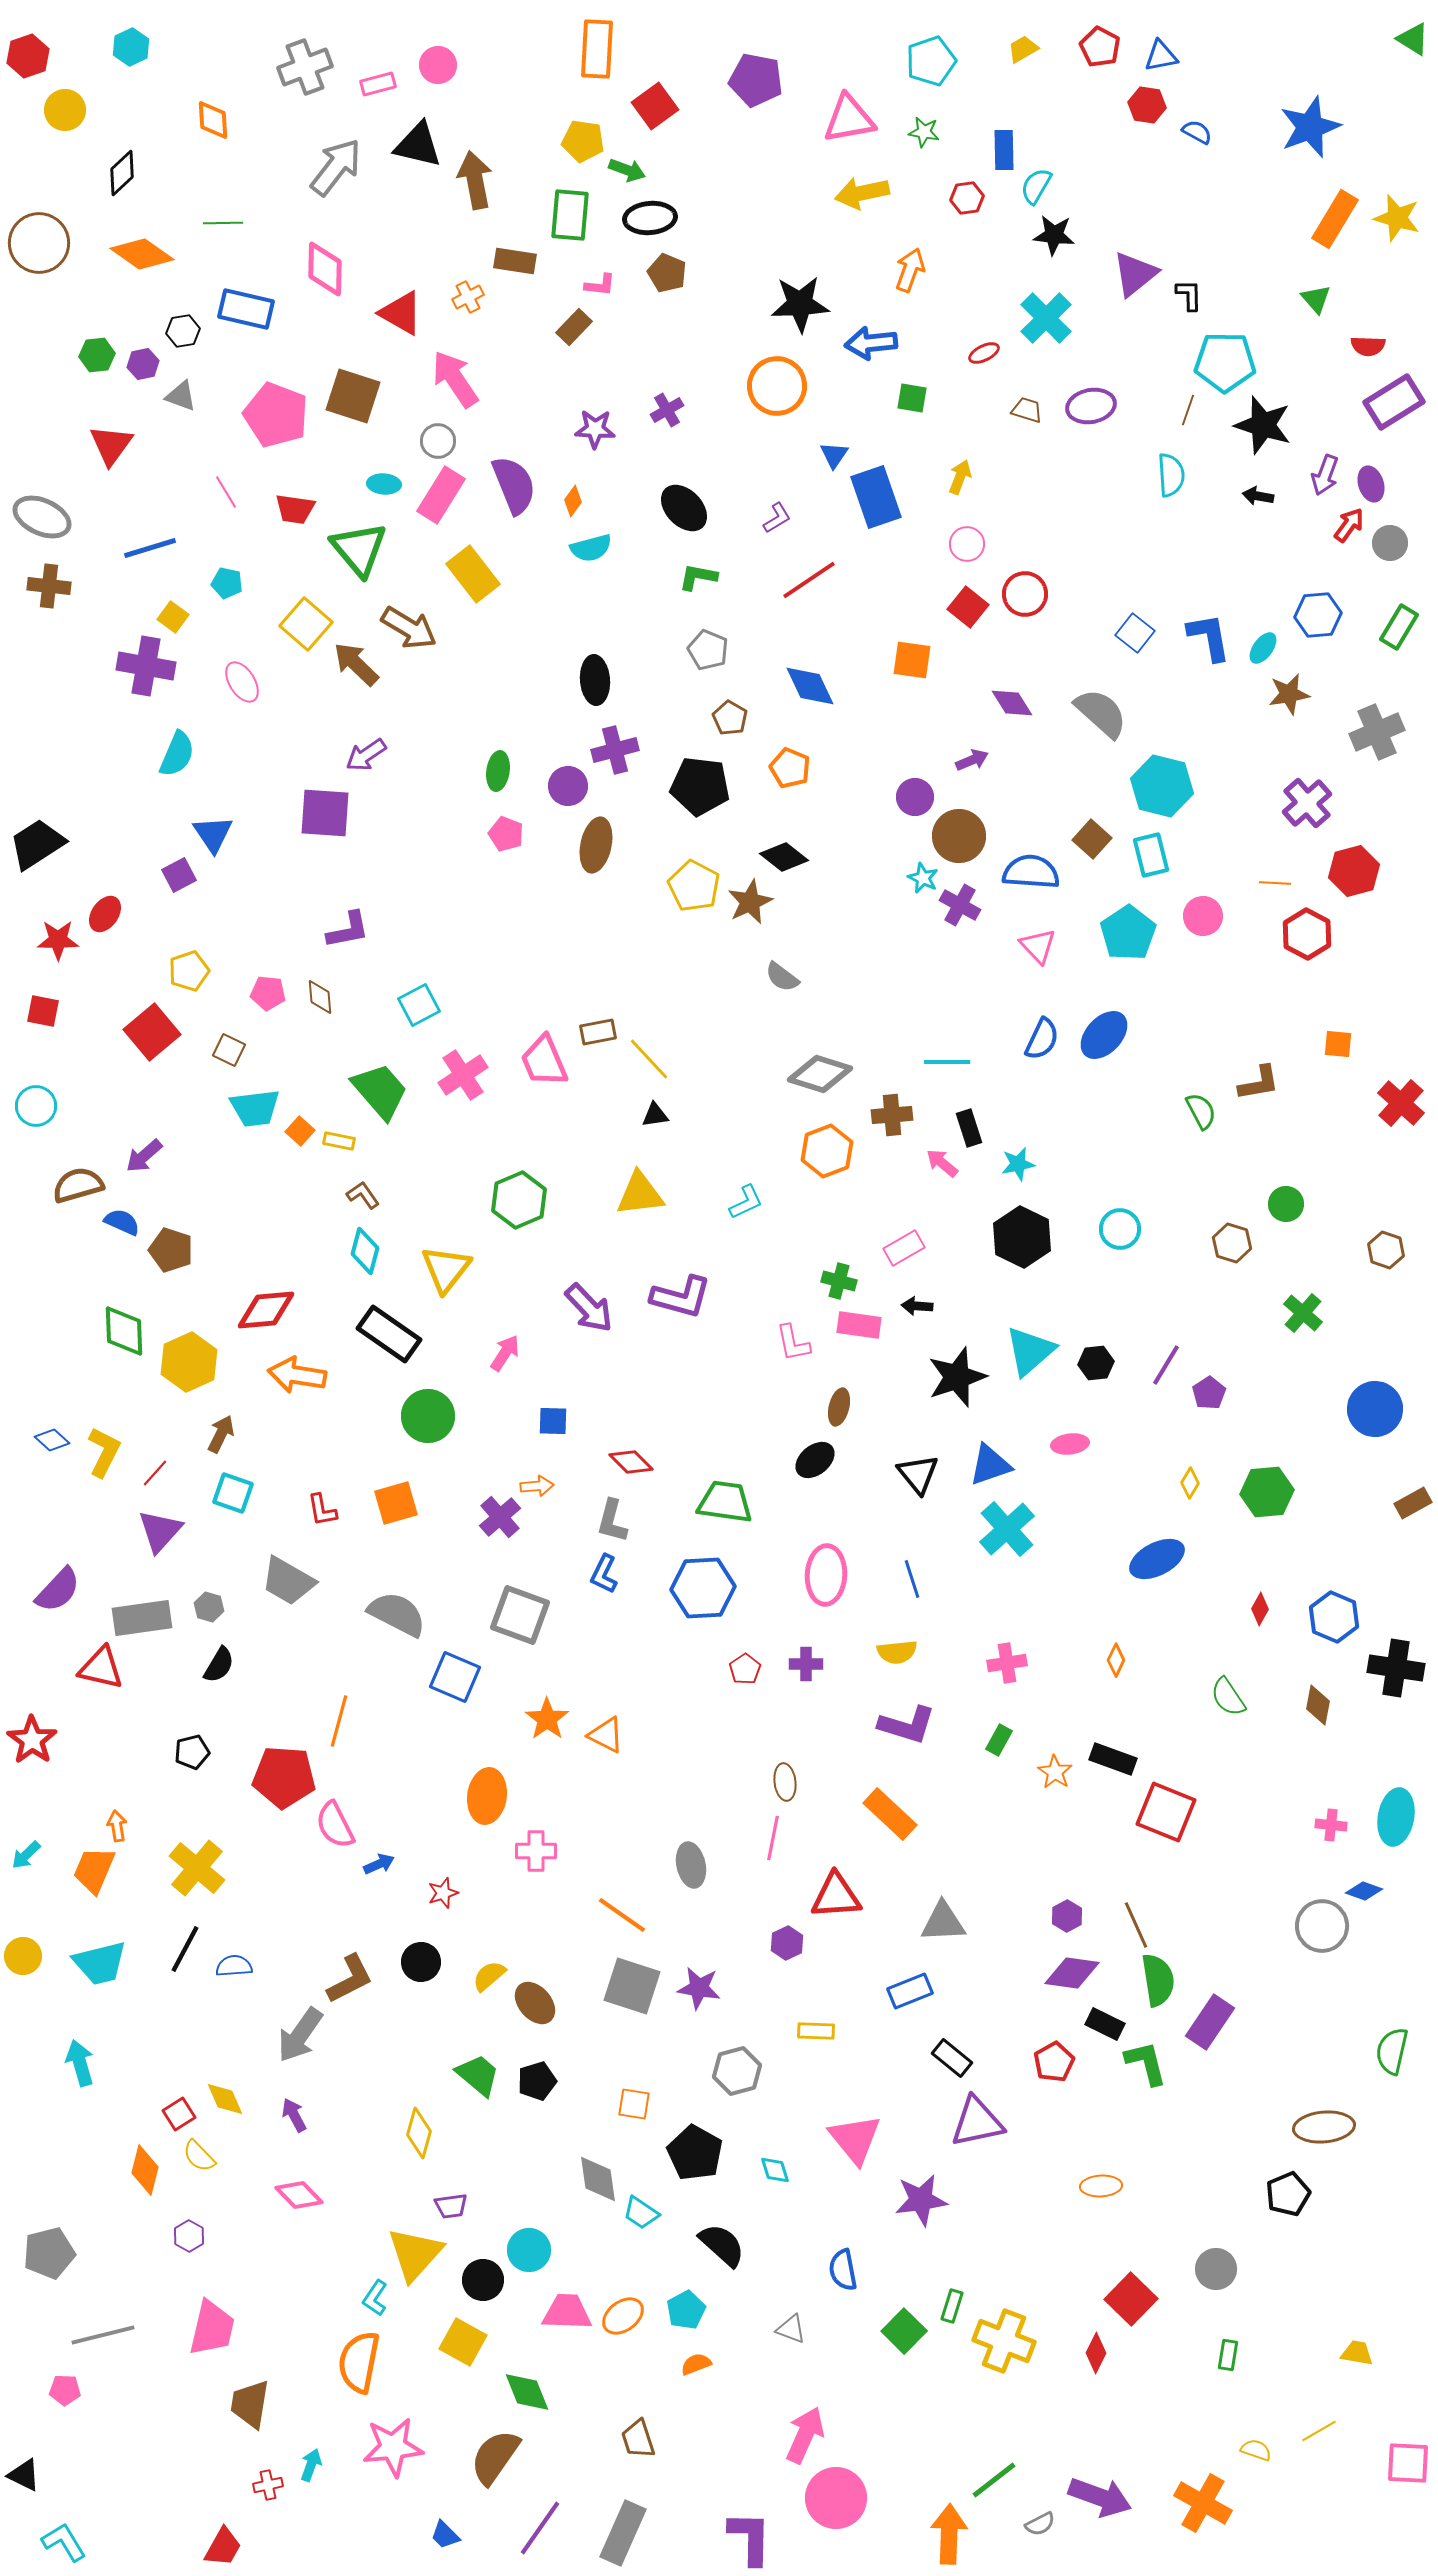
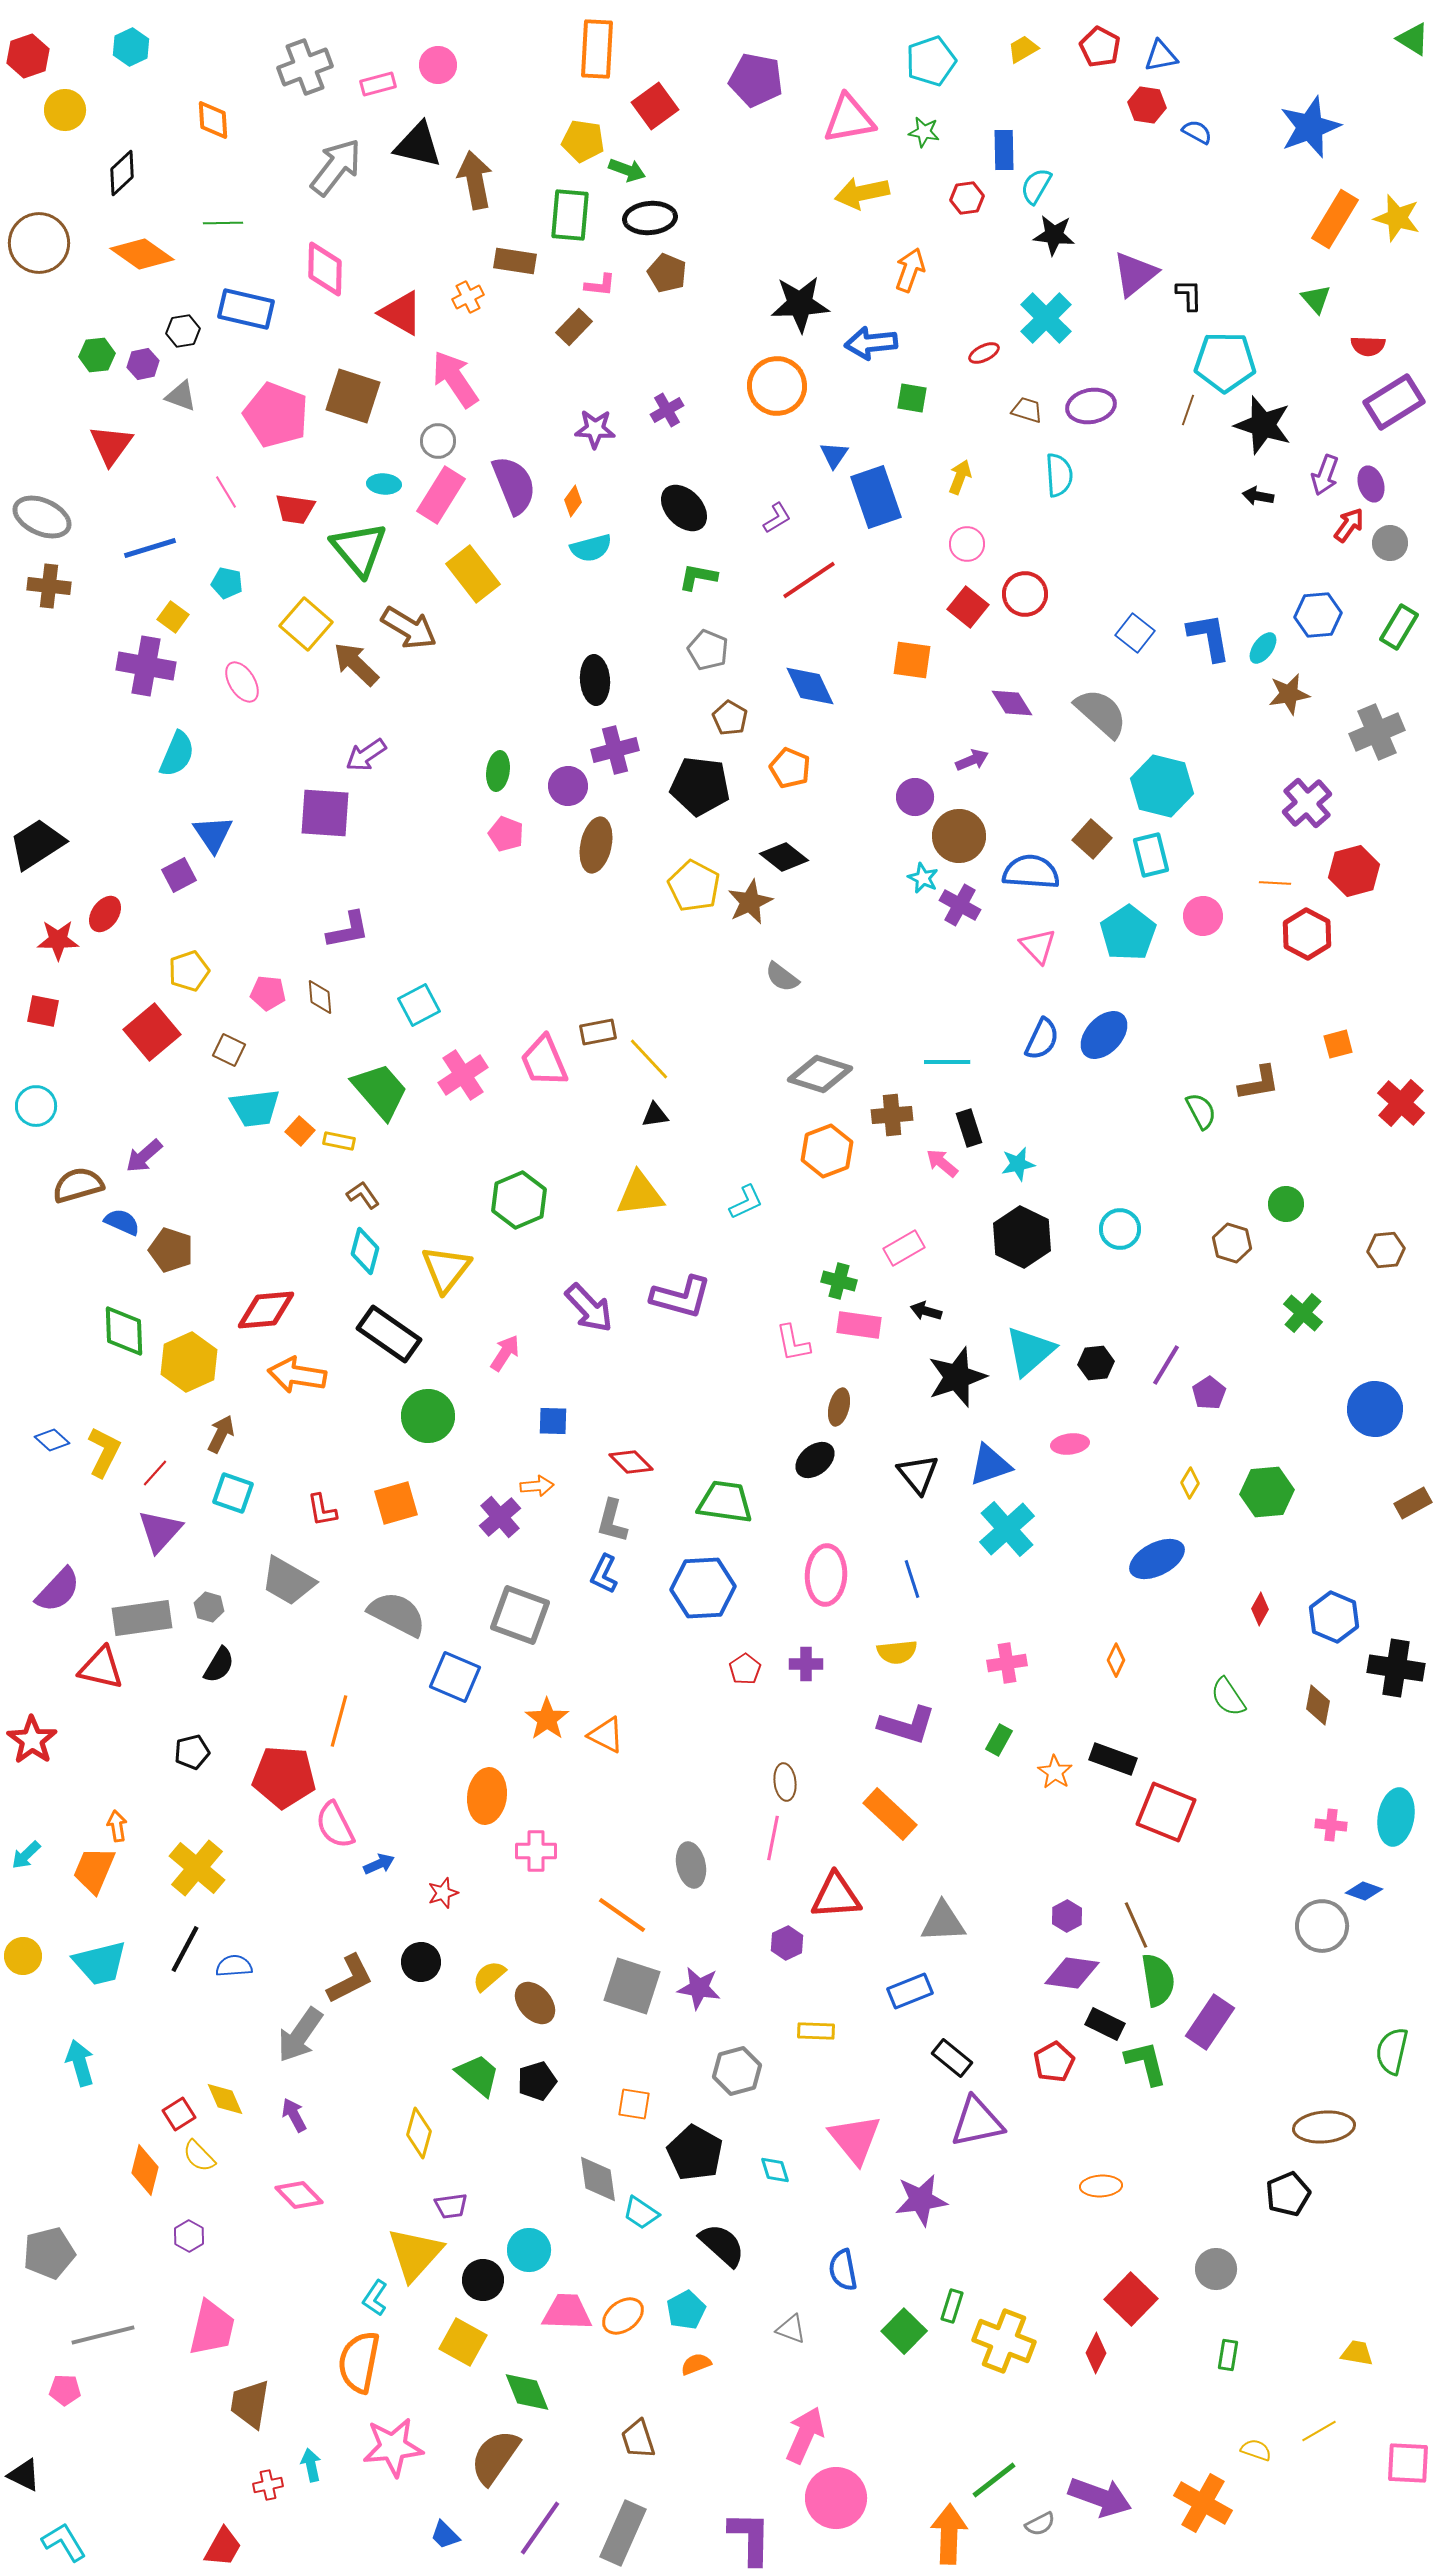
cyan semicircle at (1171, 475): moved 112 px left
orange square at (1338, 1044): rotated 20 degrees counterclockwise
brown hexagon at (1386, 1250): rotated 24 degrees counterclockwise
black arrow at (917, 1306): moved 9 px right, 5 px down; rotated 12 degrees clockwise
cyan arrow at (311, 2465): rotated 32 degrees counterclockwise
